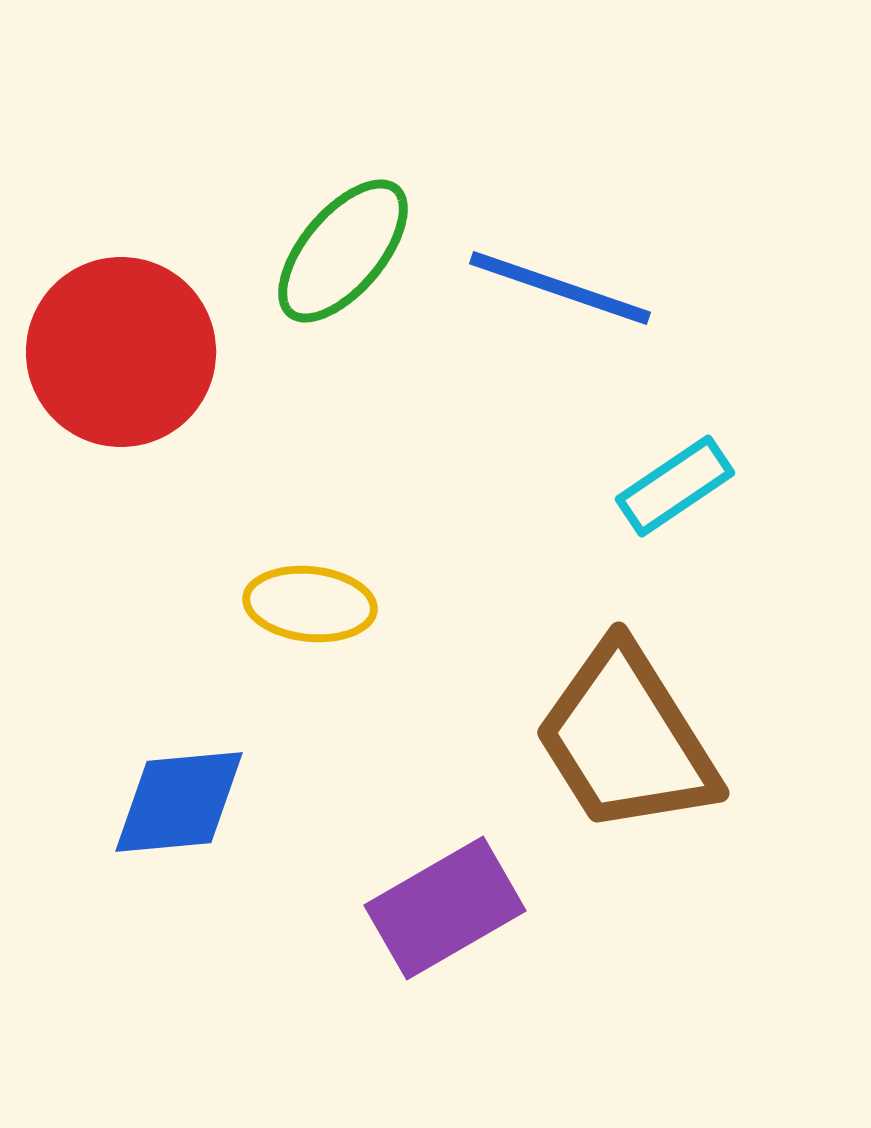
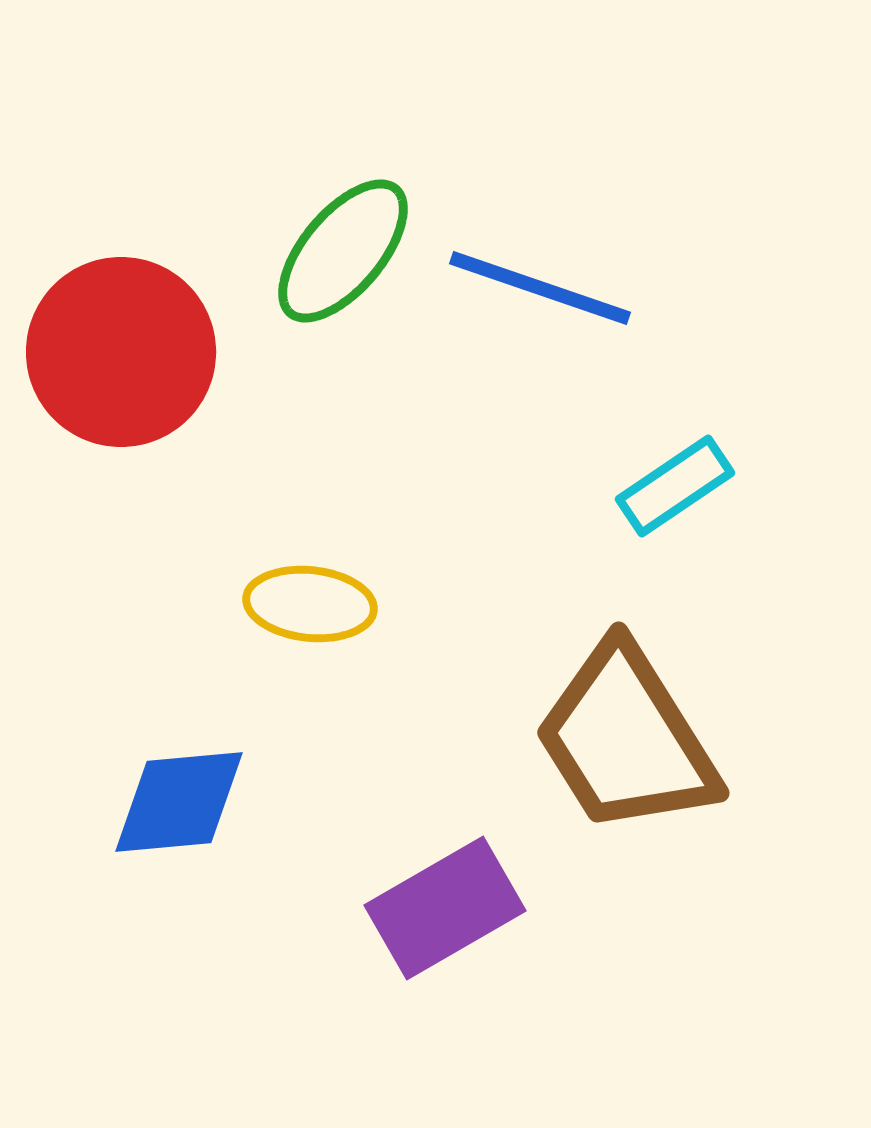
blue line: moved 20 px left
